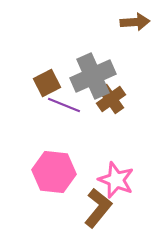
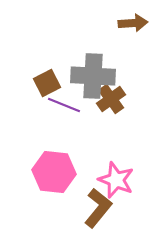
brown arrow: moved 2 px left, 1 px down
gray cross: rotated 27 degrees clockwise
